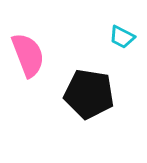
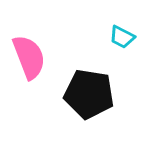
pink semicircle: moved 1 px right, 2 px down
